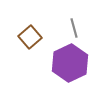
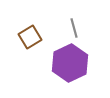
brown square: rotated 10 degrees clockwise
